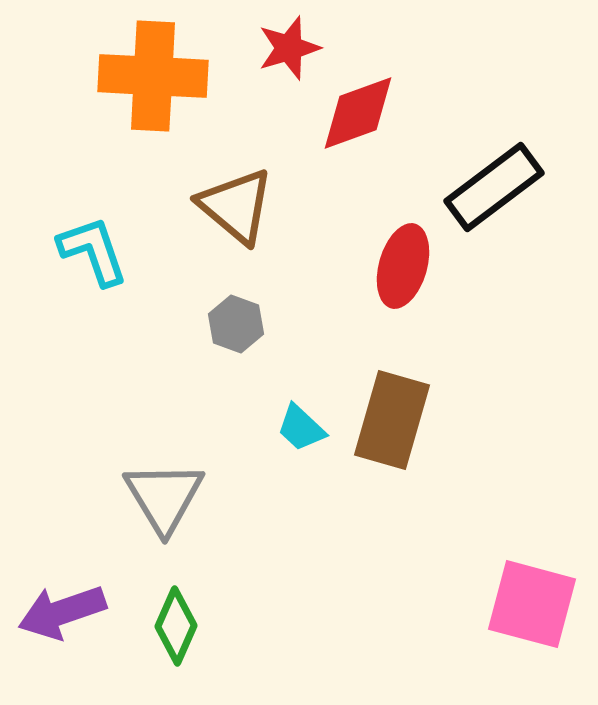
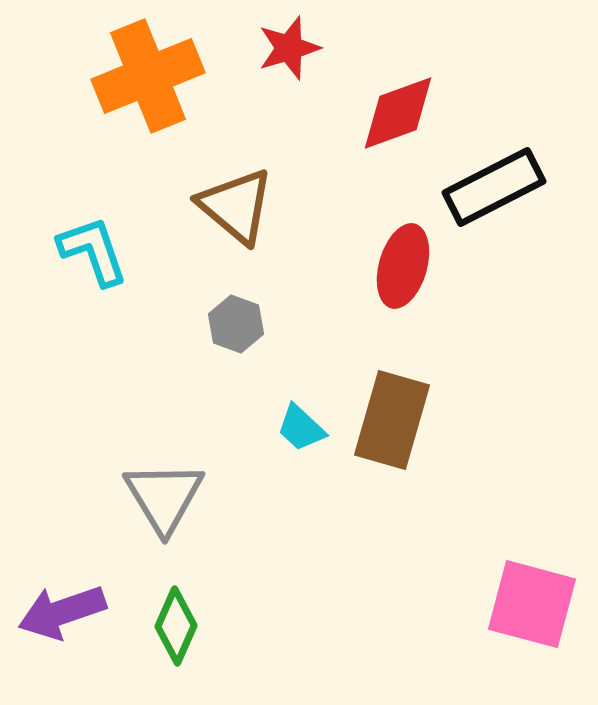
orange cross: moved 5 px left; rotated 25 degrees counterclockwise
red diamond: moved 40 px right
black rectangle: rotated 10 degrees clockwise
